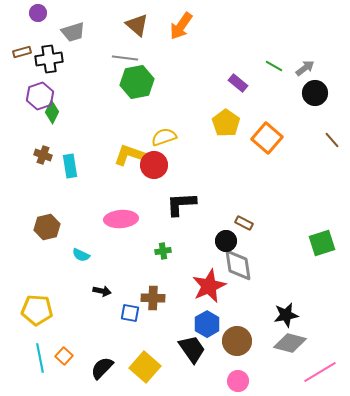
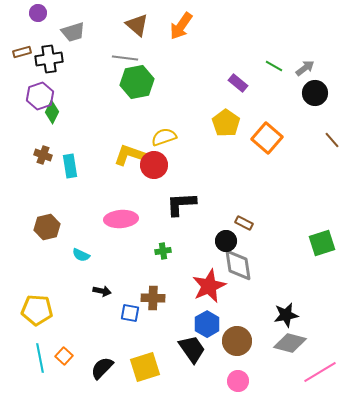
yellow square at (145, 367): rotated 32 degrees clockwise
